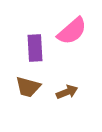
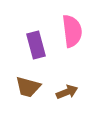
pink semicircle: rotated 56 degrees counterclockwise
purple rectangle: moved 1 px right, 3 px up; rotated 12 degrees counterclockwise
